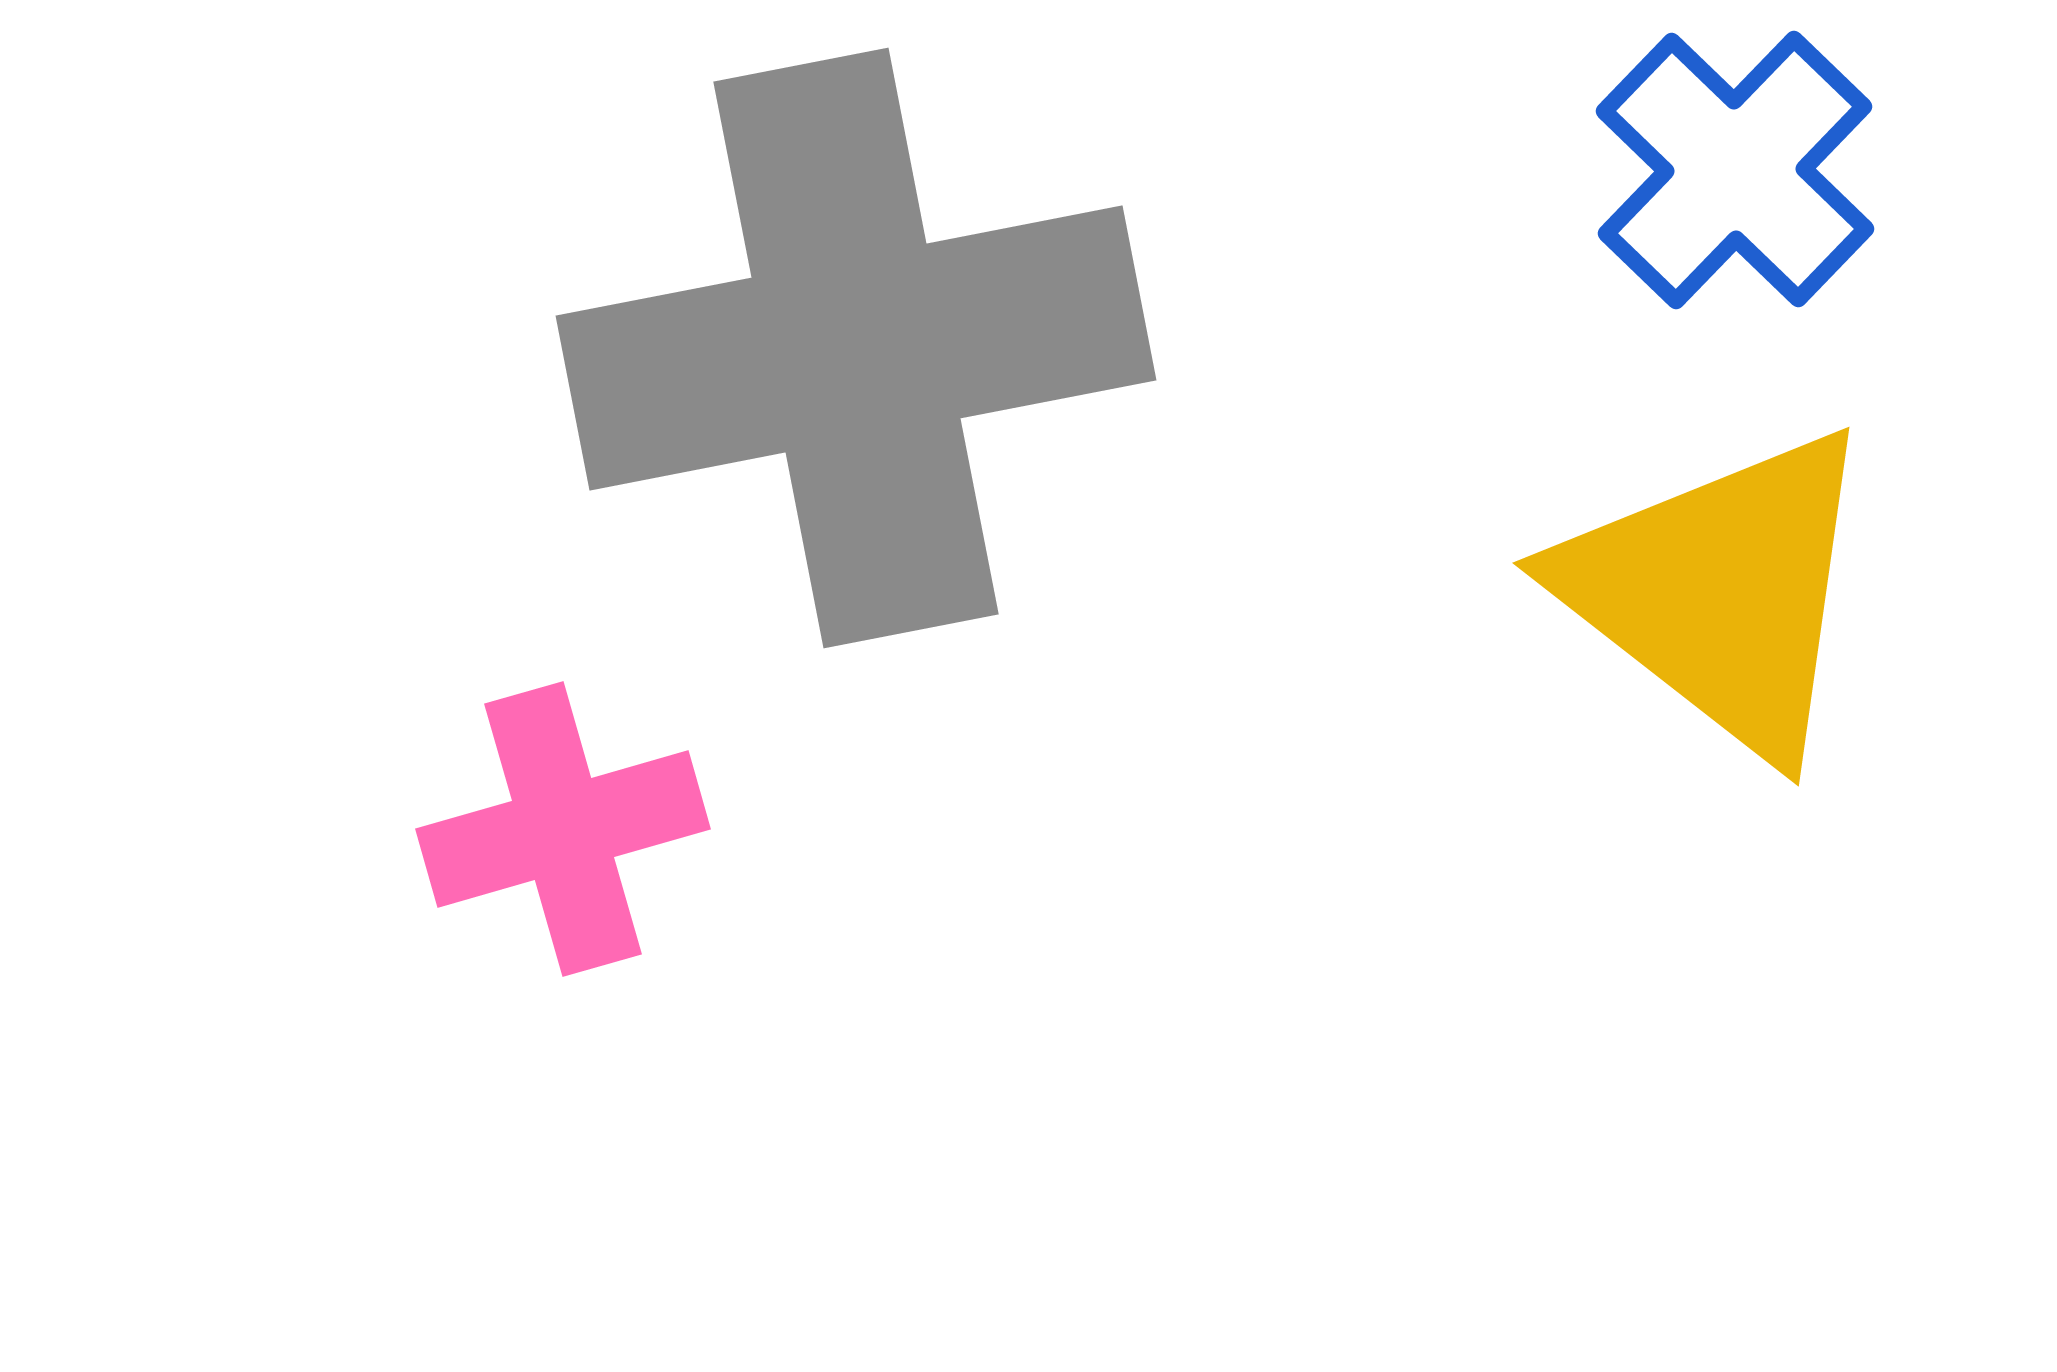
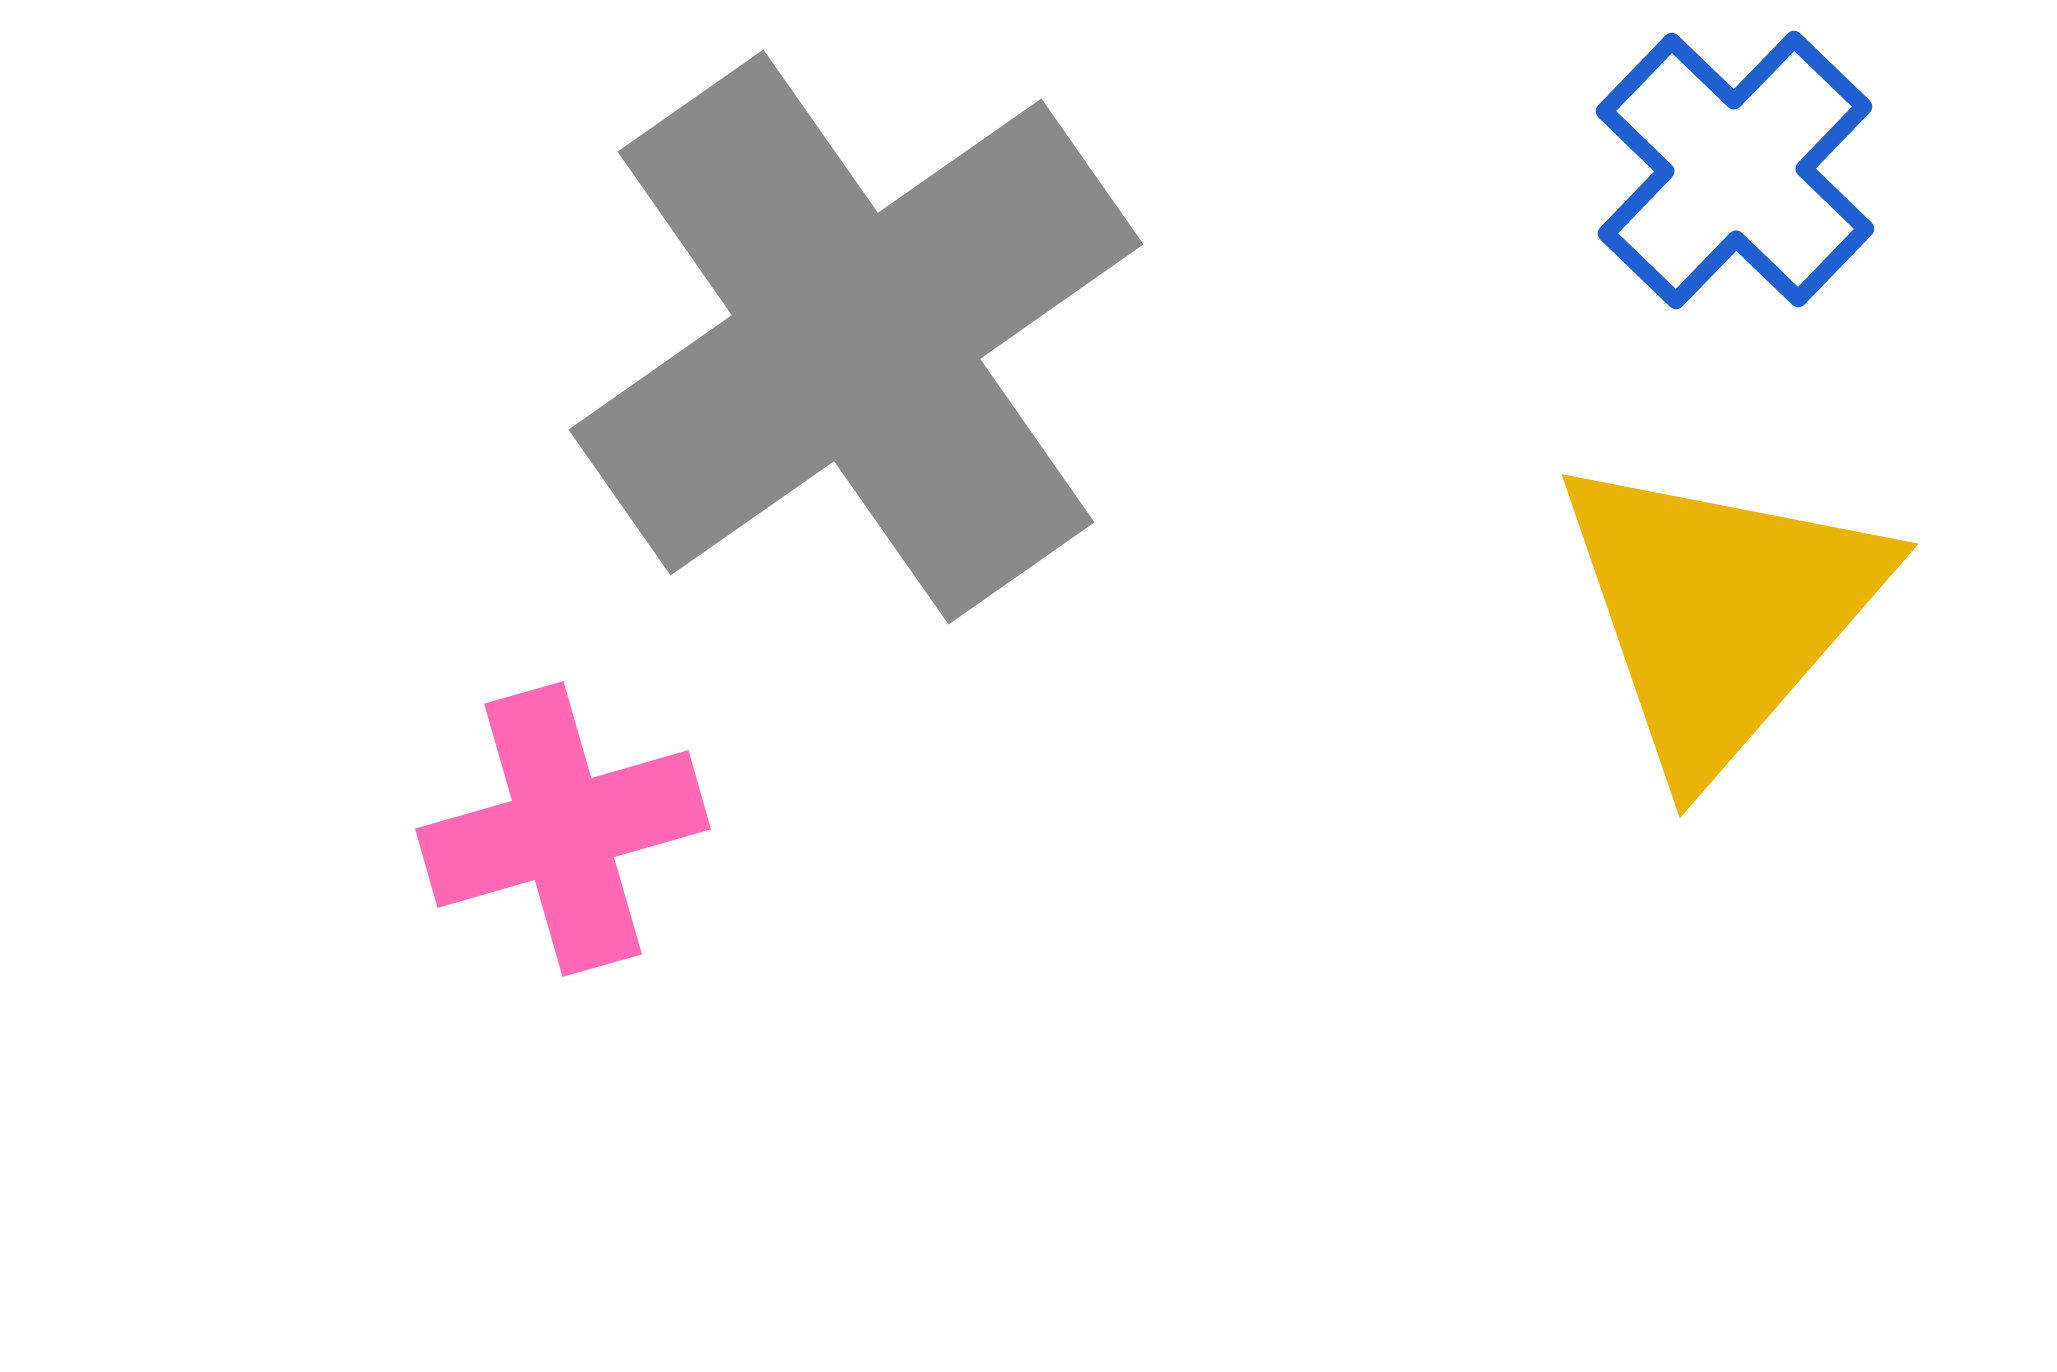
gray cross: moved 11 px up; rotated 24 degrees counterclockwise
yellow triangle: moved 20 px down; rotated 33 degrees clockwise
